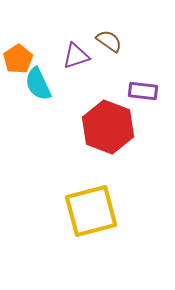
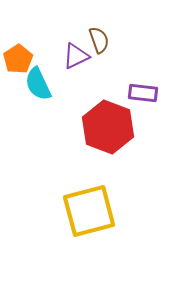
brown semicircle: moved 10 px left, 1 px up; rotated 36 degrees clockwise
purple triangle: rotated 8 degrees counterclockwise
purple rectangle: moved 2 px down
yellow square: moved 2 px left
